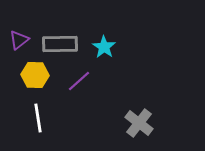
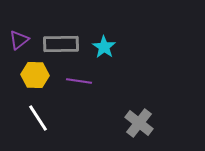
gray rectangle: moved 1 px right
purple line: rotated 50 degrees clockwise
white line: rotated 24 degrees counterclockwise
